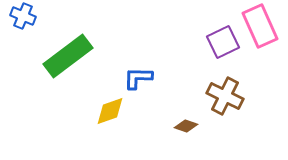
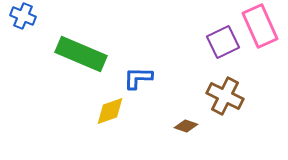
green rectangle: moved 13 px right, 2 px up; rotated 60 degrees clockwise
